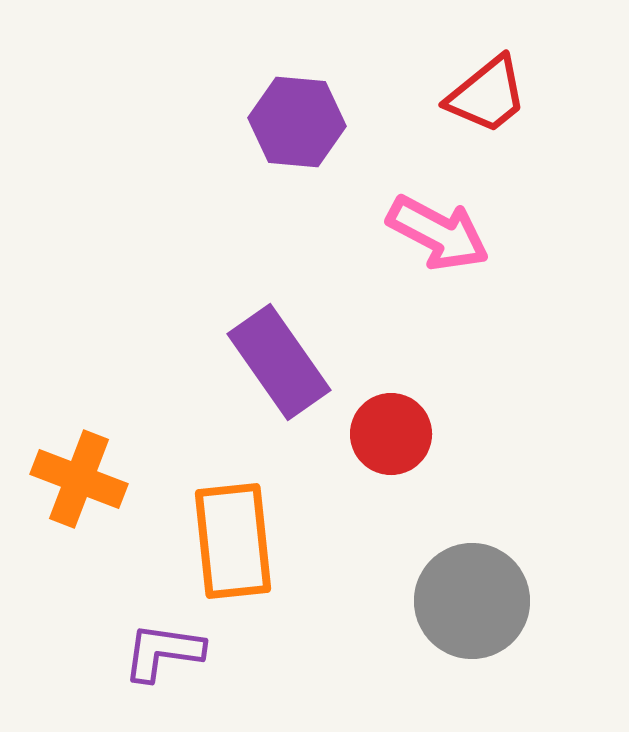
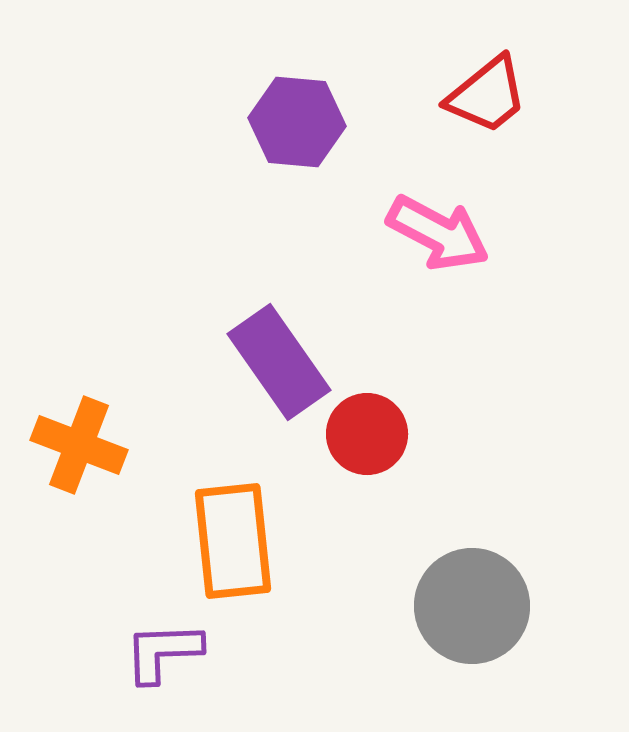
red circle: moved 24 px left
orange cross: moved 34 px up
gray circle: moved 5 px down
purple L-shape: rotated 10 degrees counterclockwise
